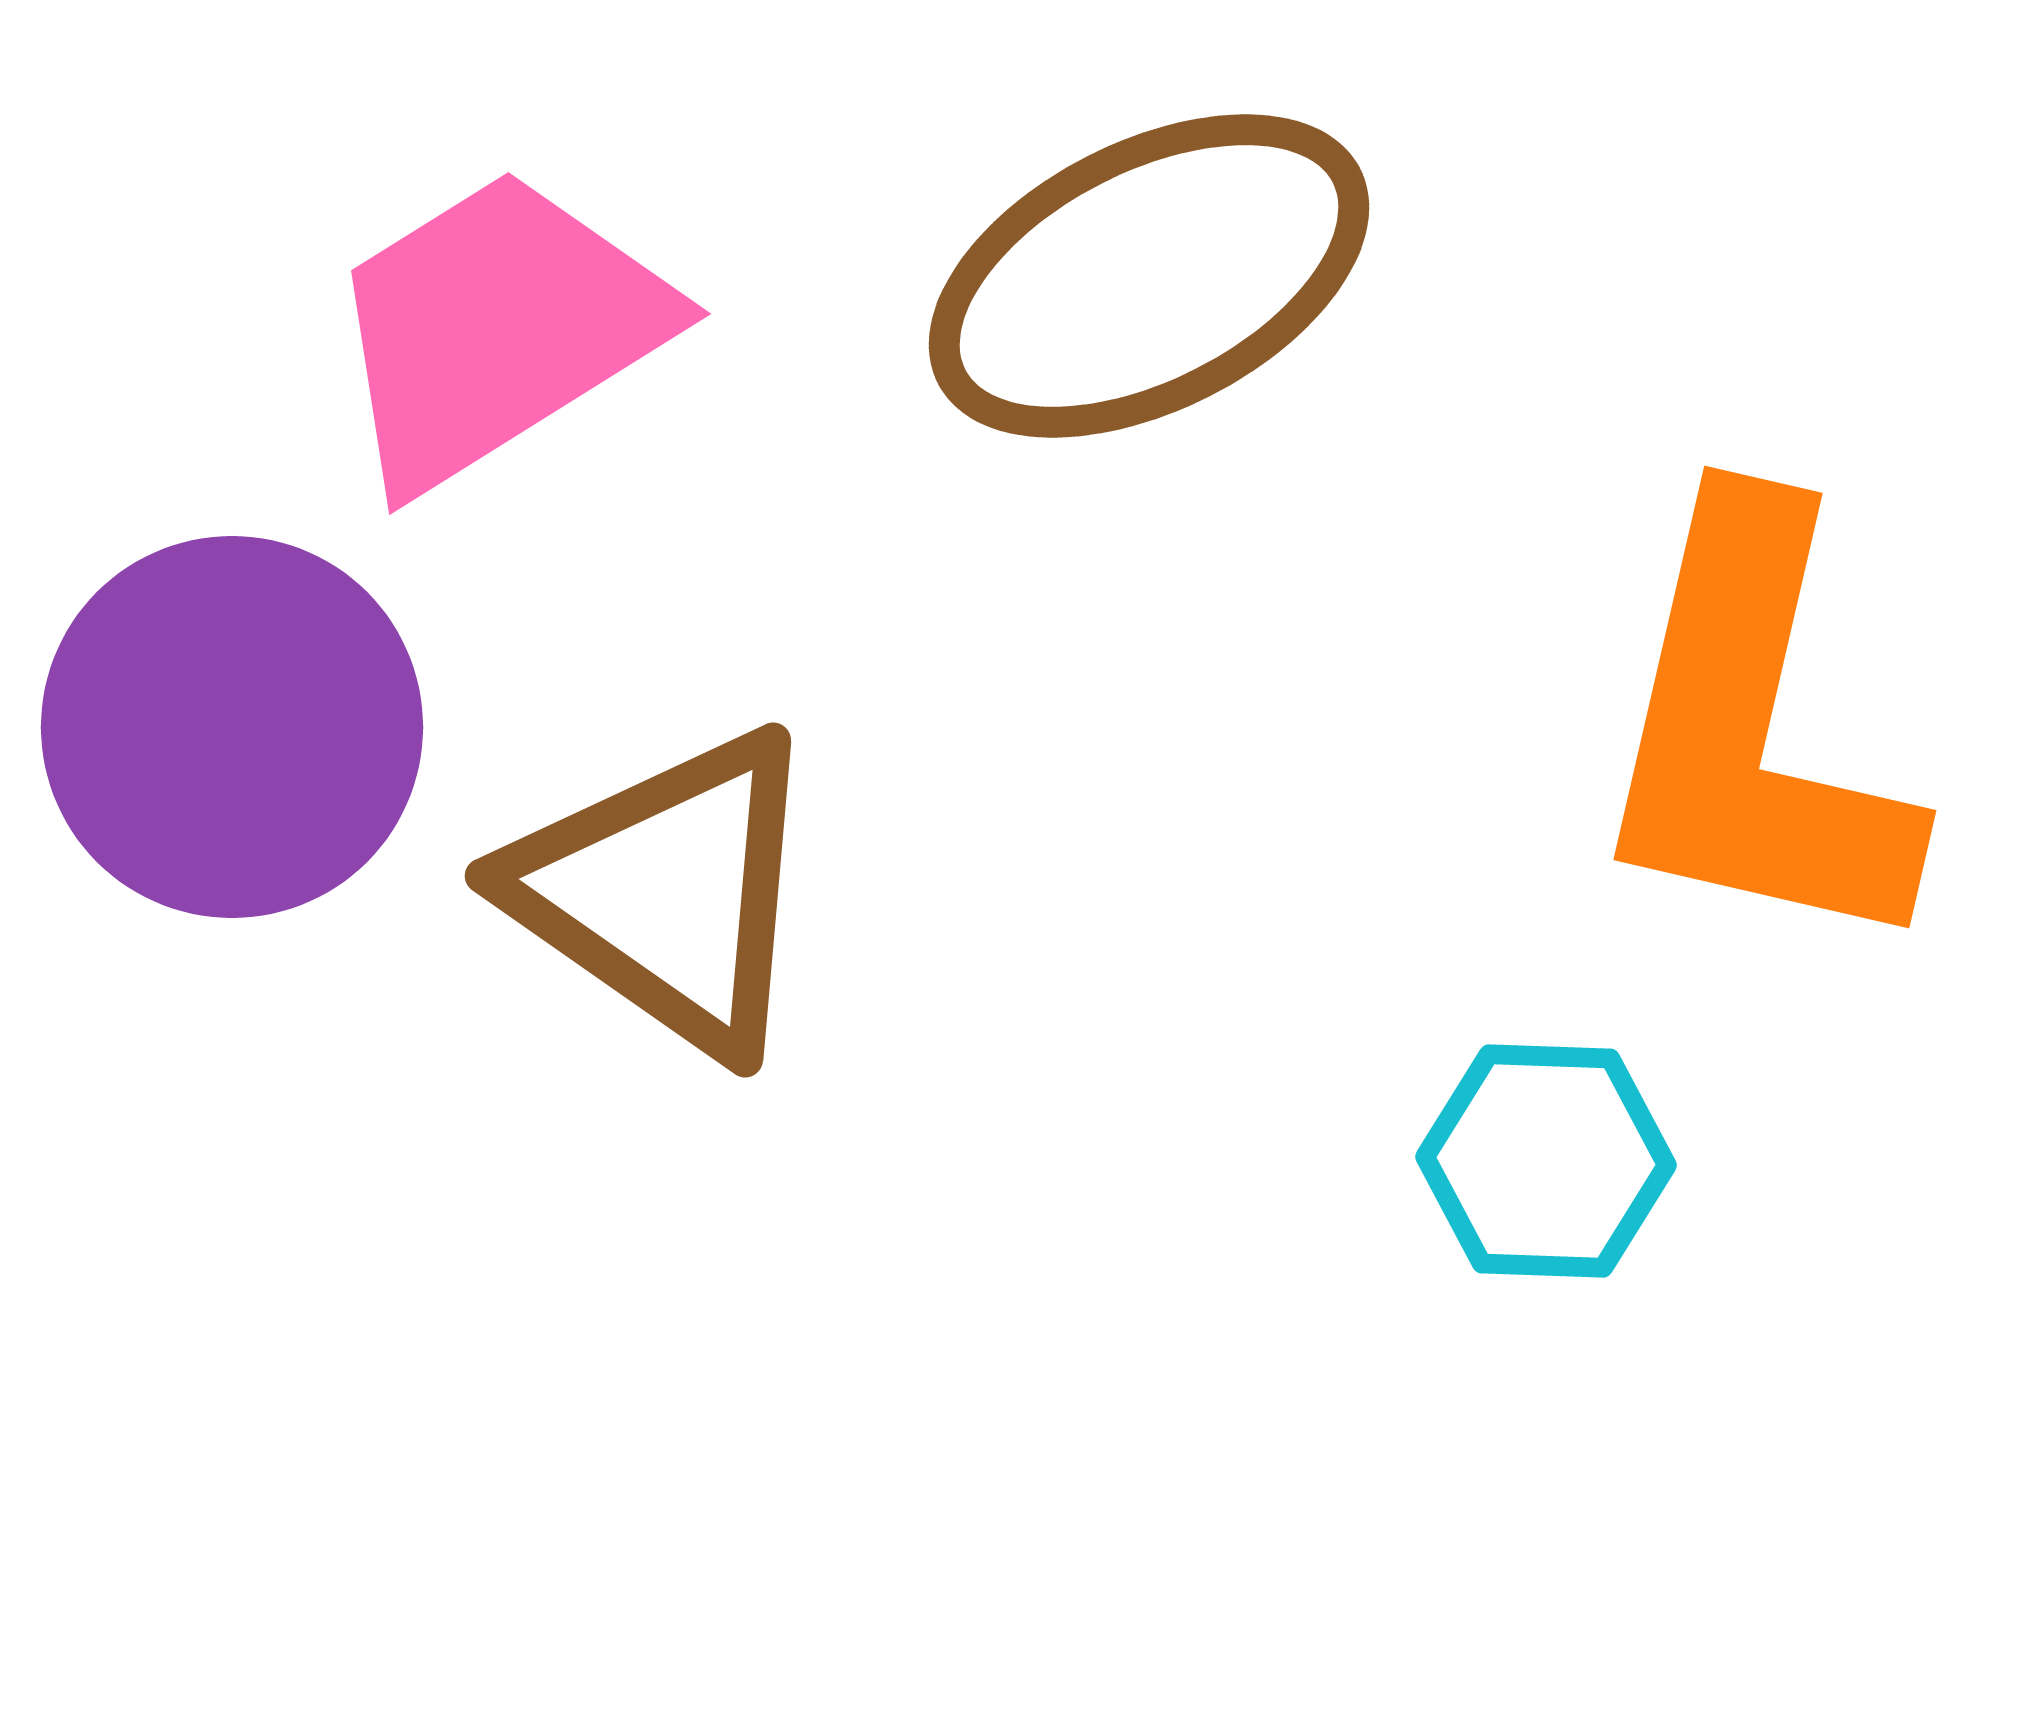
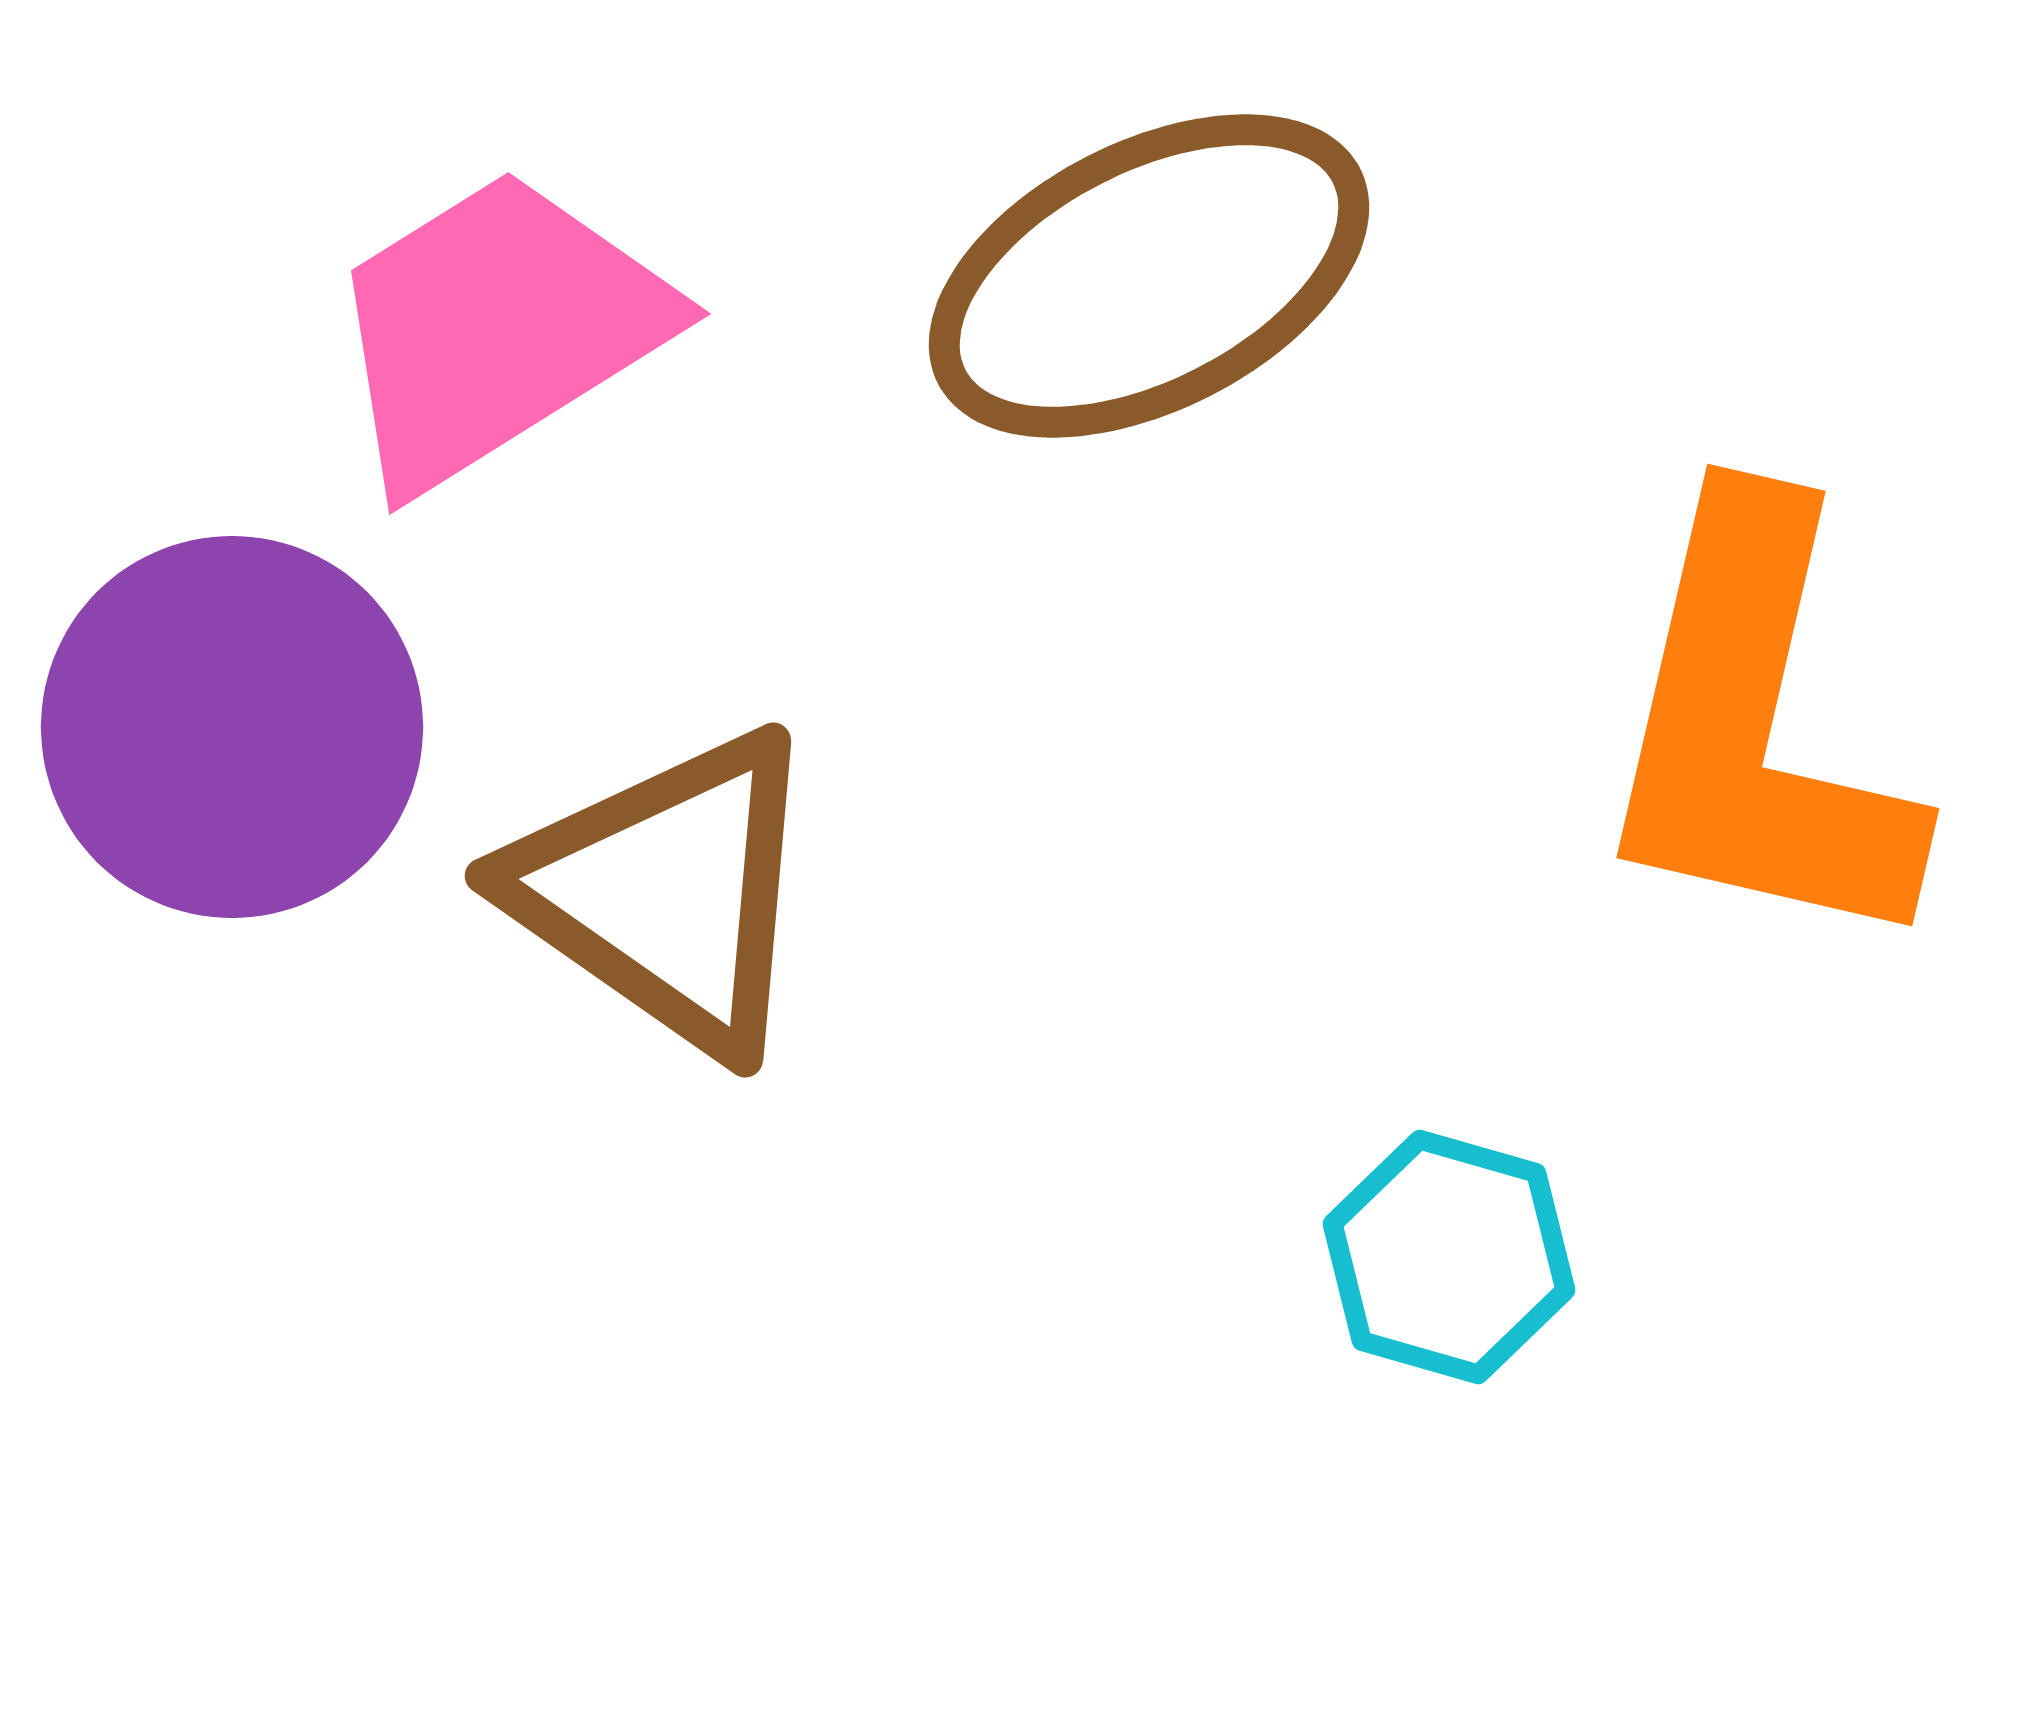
orange L-shape: moved 3 px right, 2 px up
cyan hexagon: moved 97 px left, 96 px down; rotated 14 degrees clockwise
